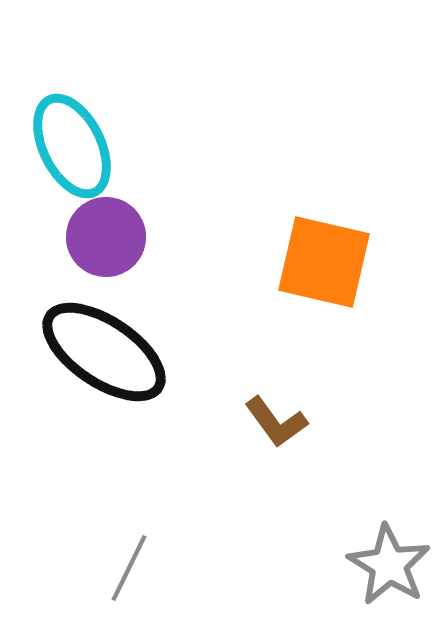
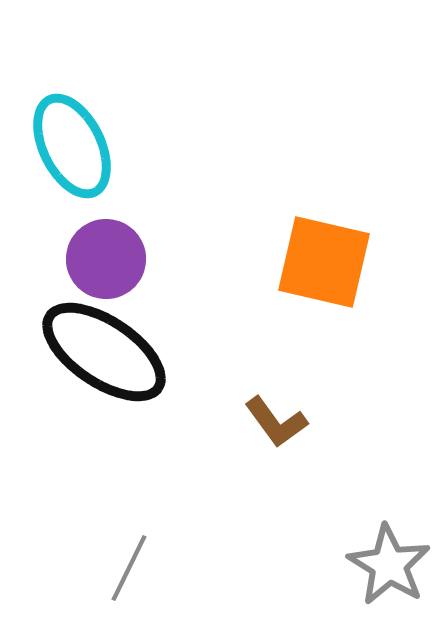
purple circle: moved 22 px down
